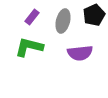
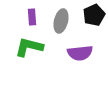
purple rectangle: rotated 42 degrees counterclockwise
gray ellipse: moved 2 px left
